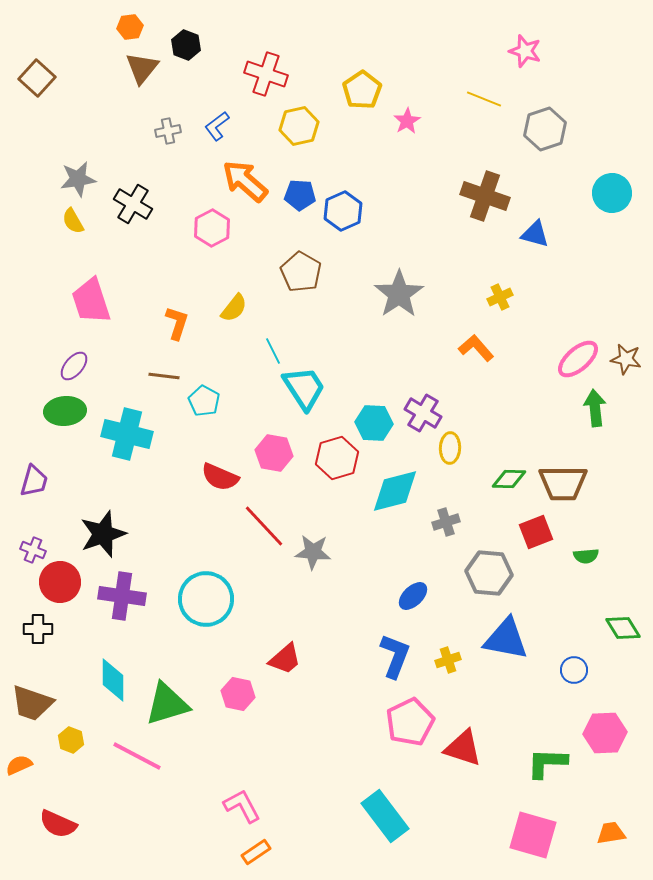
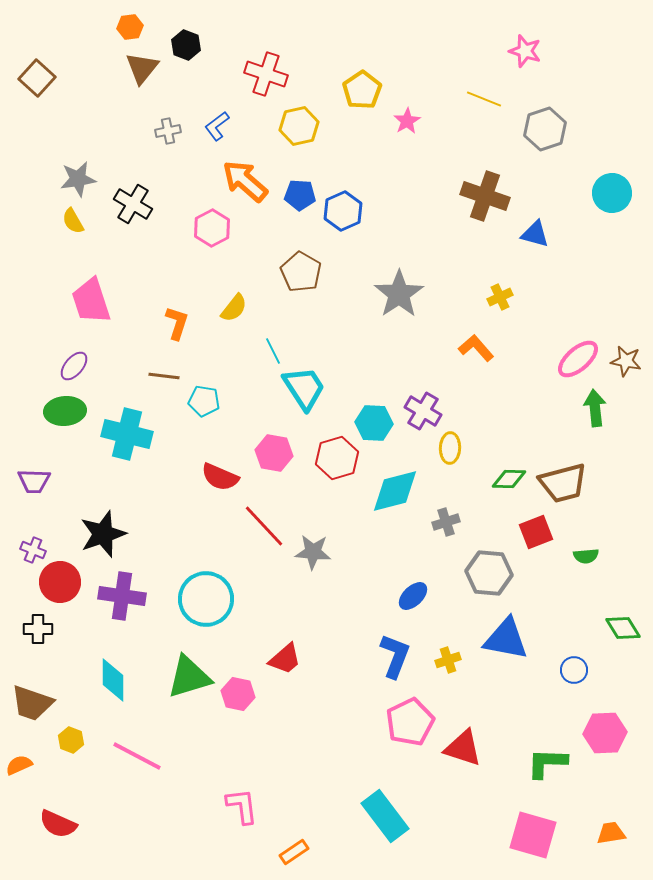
brown star at (626, 359): moved 2 px down
cyan pentagon at (204, 401): rotated 20 degrees counterclockwise
purple cross at (423, 413): moved 2 px up
purple trapezoid at (34, 481): rotated 76 degrees clockwise
brown trapezoid at (563, 483): rotated 15 degrees counterclockwise
green triangle at (167, 704): moved 22 px right, 27 px up
pink L-shape at (242, 806): rotated 21 degrees clockwise
orange rectangle at (256, 852): moved 38 px right
